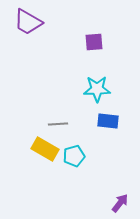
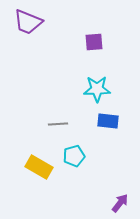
purple trapezoid: rotated 8 degrees counterclockwise
yellow rectangle: moved 6 px left, 18 px down
